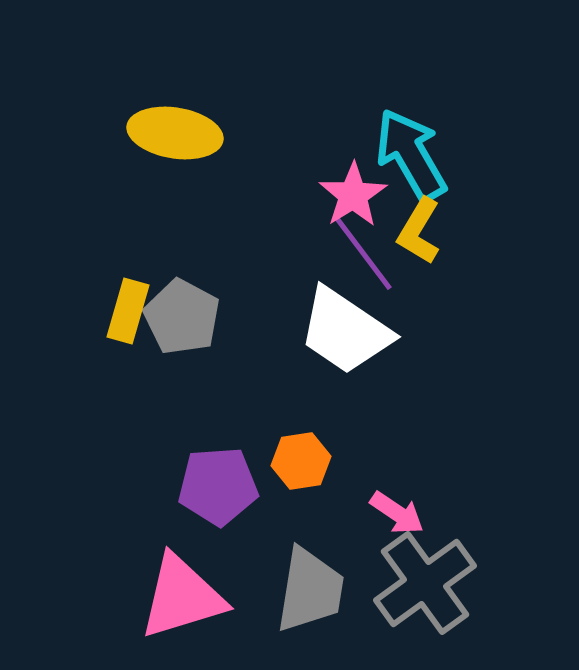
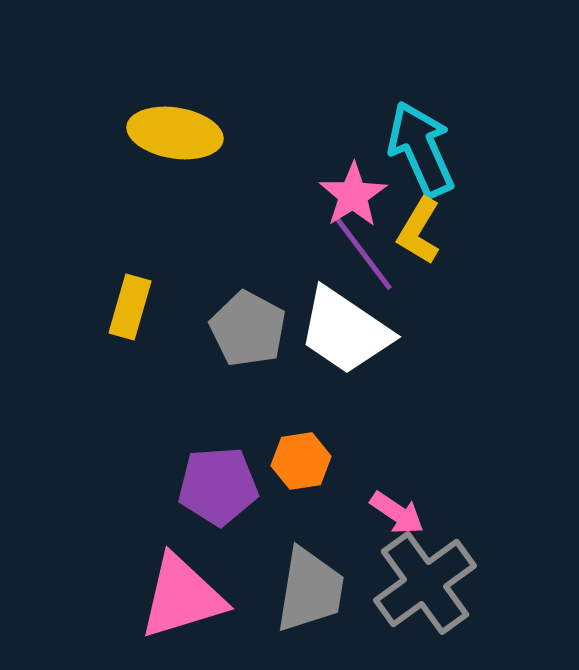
cyan arrow: moved 10 px right, 6 px up; rotated 6 degrees clockwise
yellow rectangle: moved 2 px right, 4 px up
gray pentagon: moved 66 px right, 12 px down
